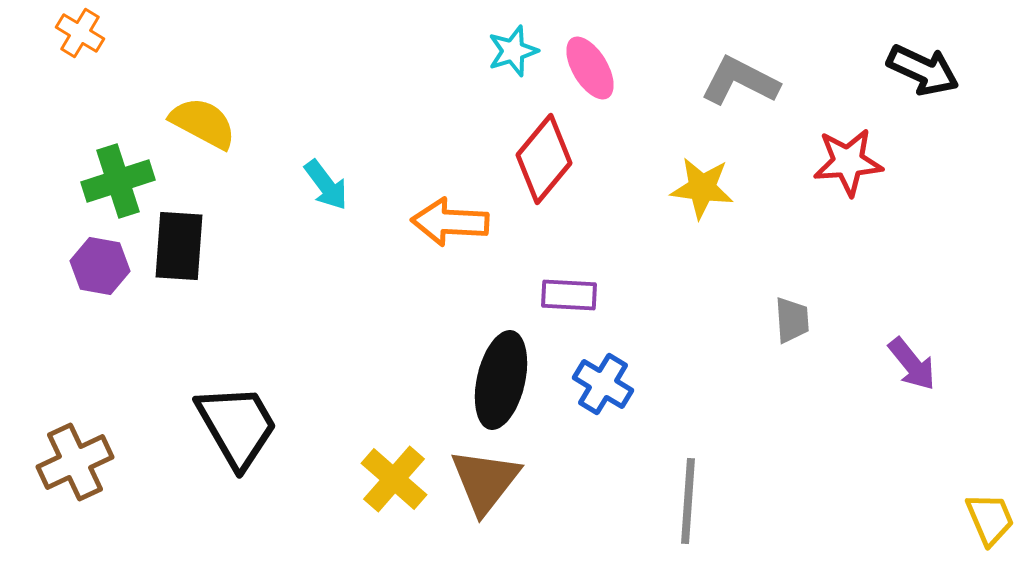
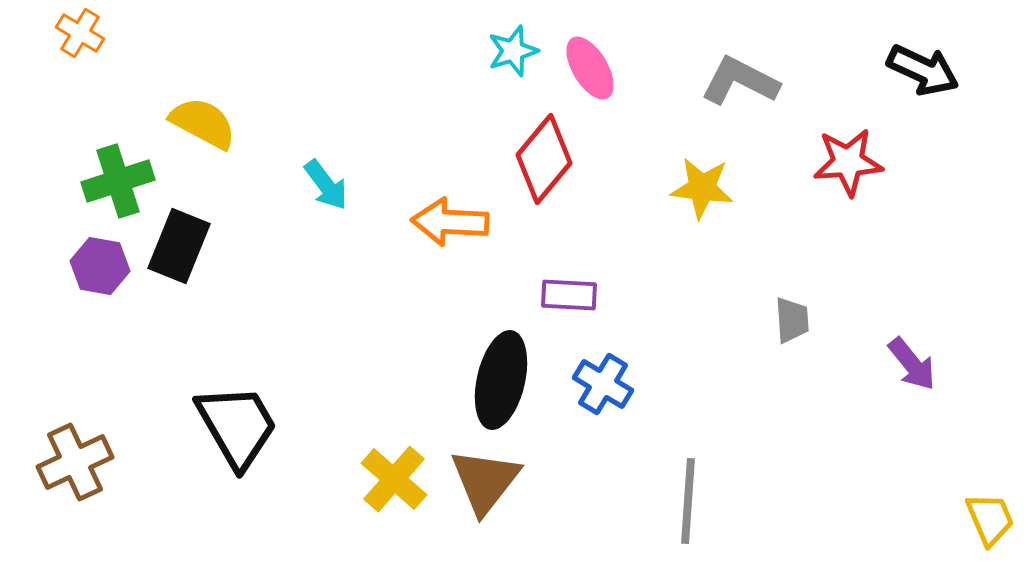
black rectangle: rotated 18 degrees clockwise
